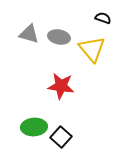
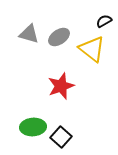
black semicircle: moved 1 px right, 3 px down; rotated 49 degrees counterclockwise
gray ellipse: rotated 45 degrees counterclockwise
yellow triangle: rotated 12 degrees counterclockwise
red star: rotated 28 degrees counterclockwise
green ellipse: moved 1 px left
